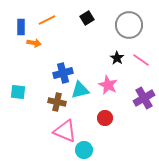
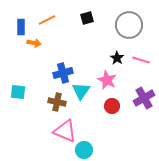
black square: rotated 16 degrees clockwise
pink line: rotated 18 degrees counterclockwise
pink star: moved 1 px left, 5 px up
cyan triangle: moved 1 px right, 1 px down; rotated 42 degrees counterclockwise
red circle: moved 7 px right, 12 px up
